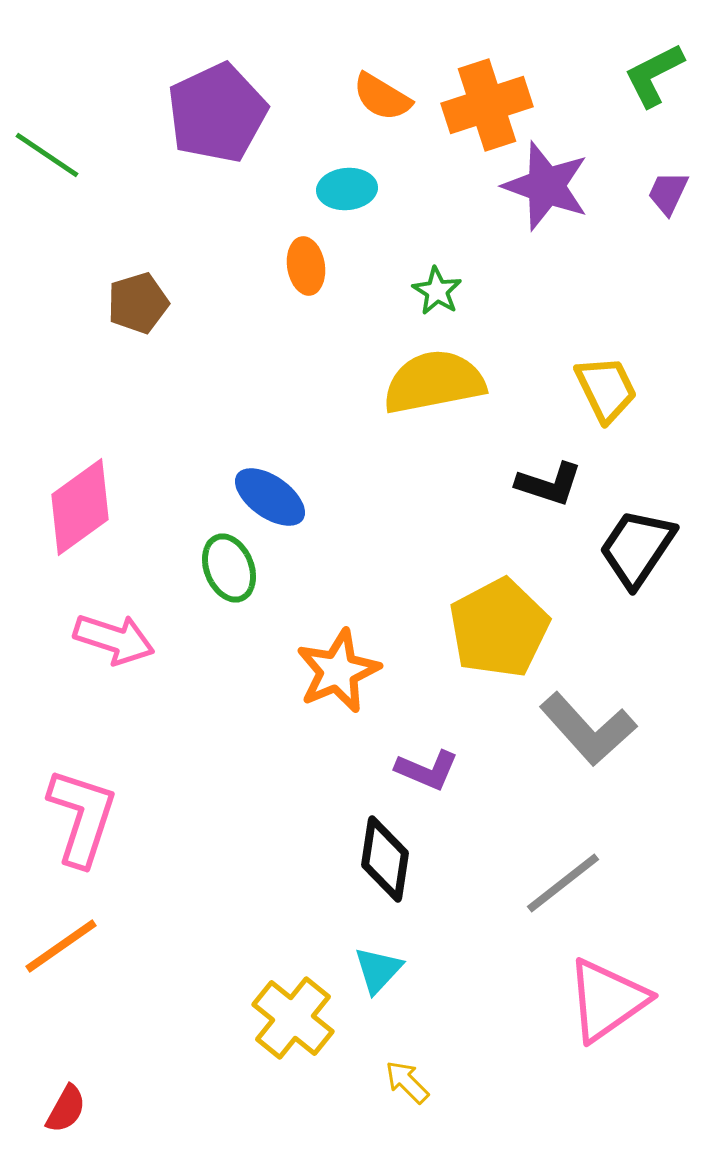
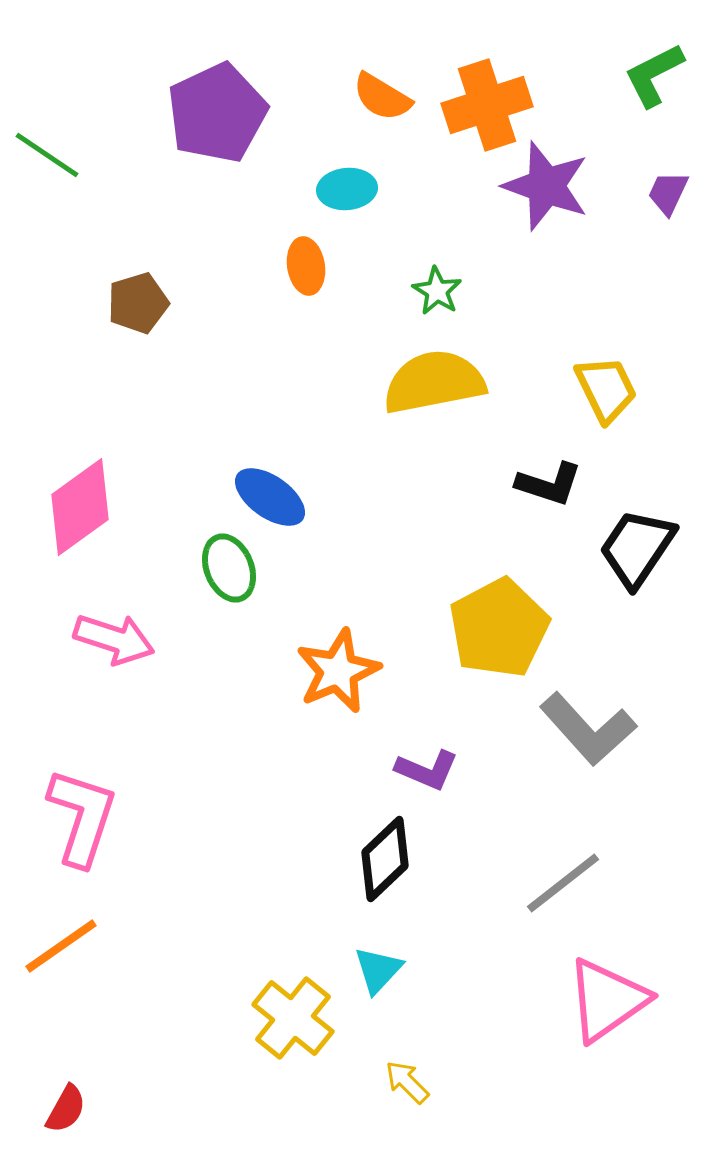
black diamond: rotated 38 degrees clockwise
